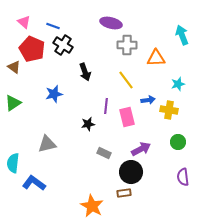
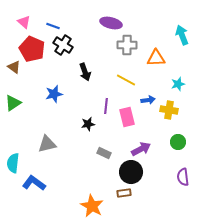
yellow line: rotated 24 degrees counterclockwise
